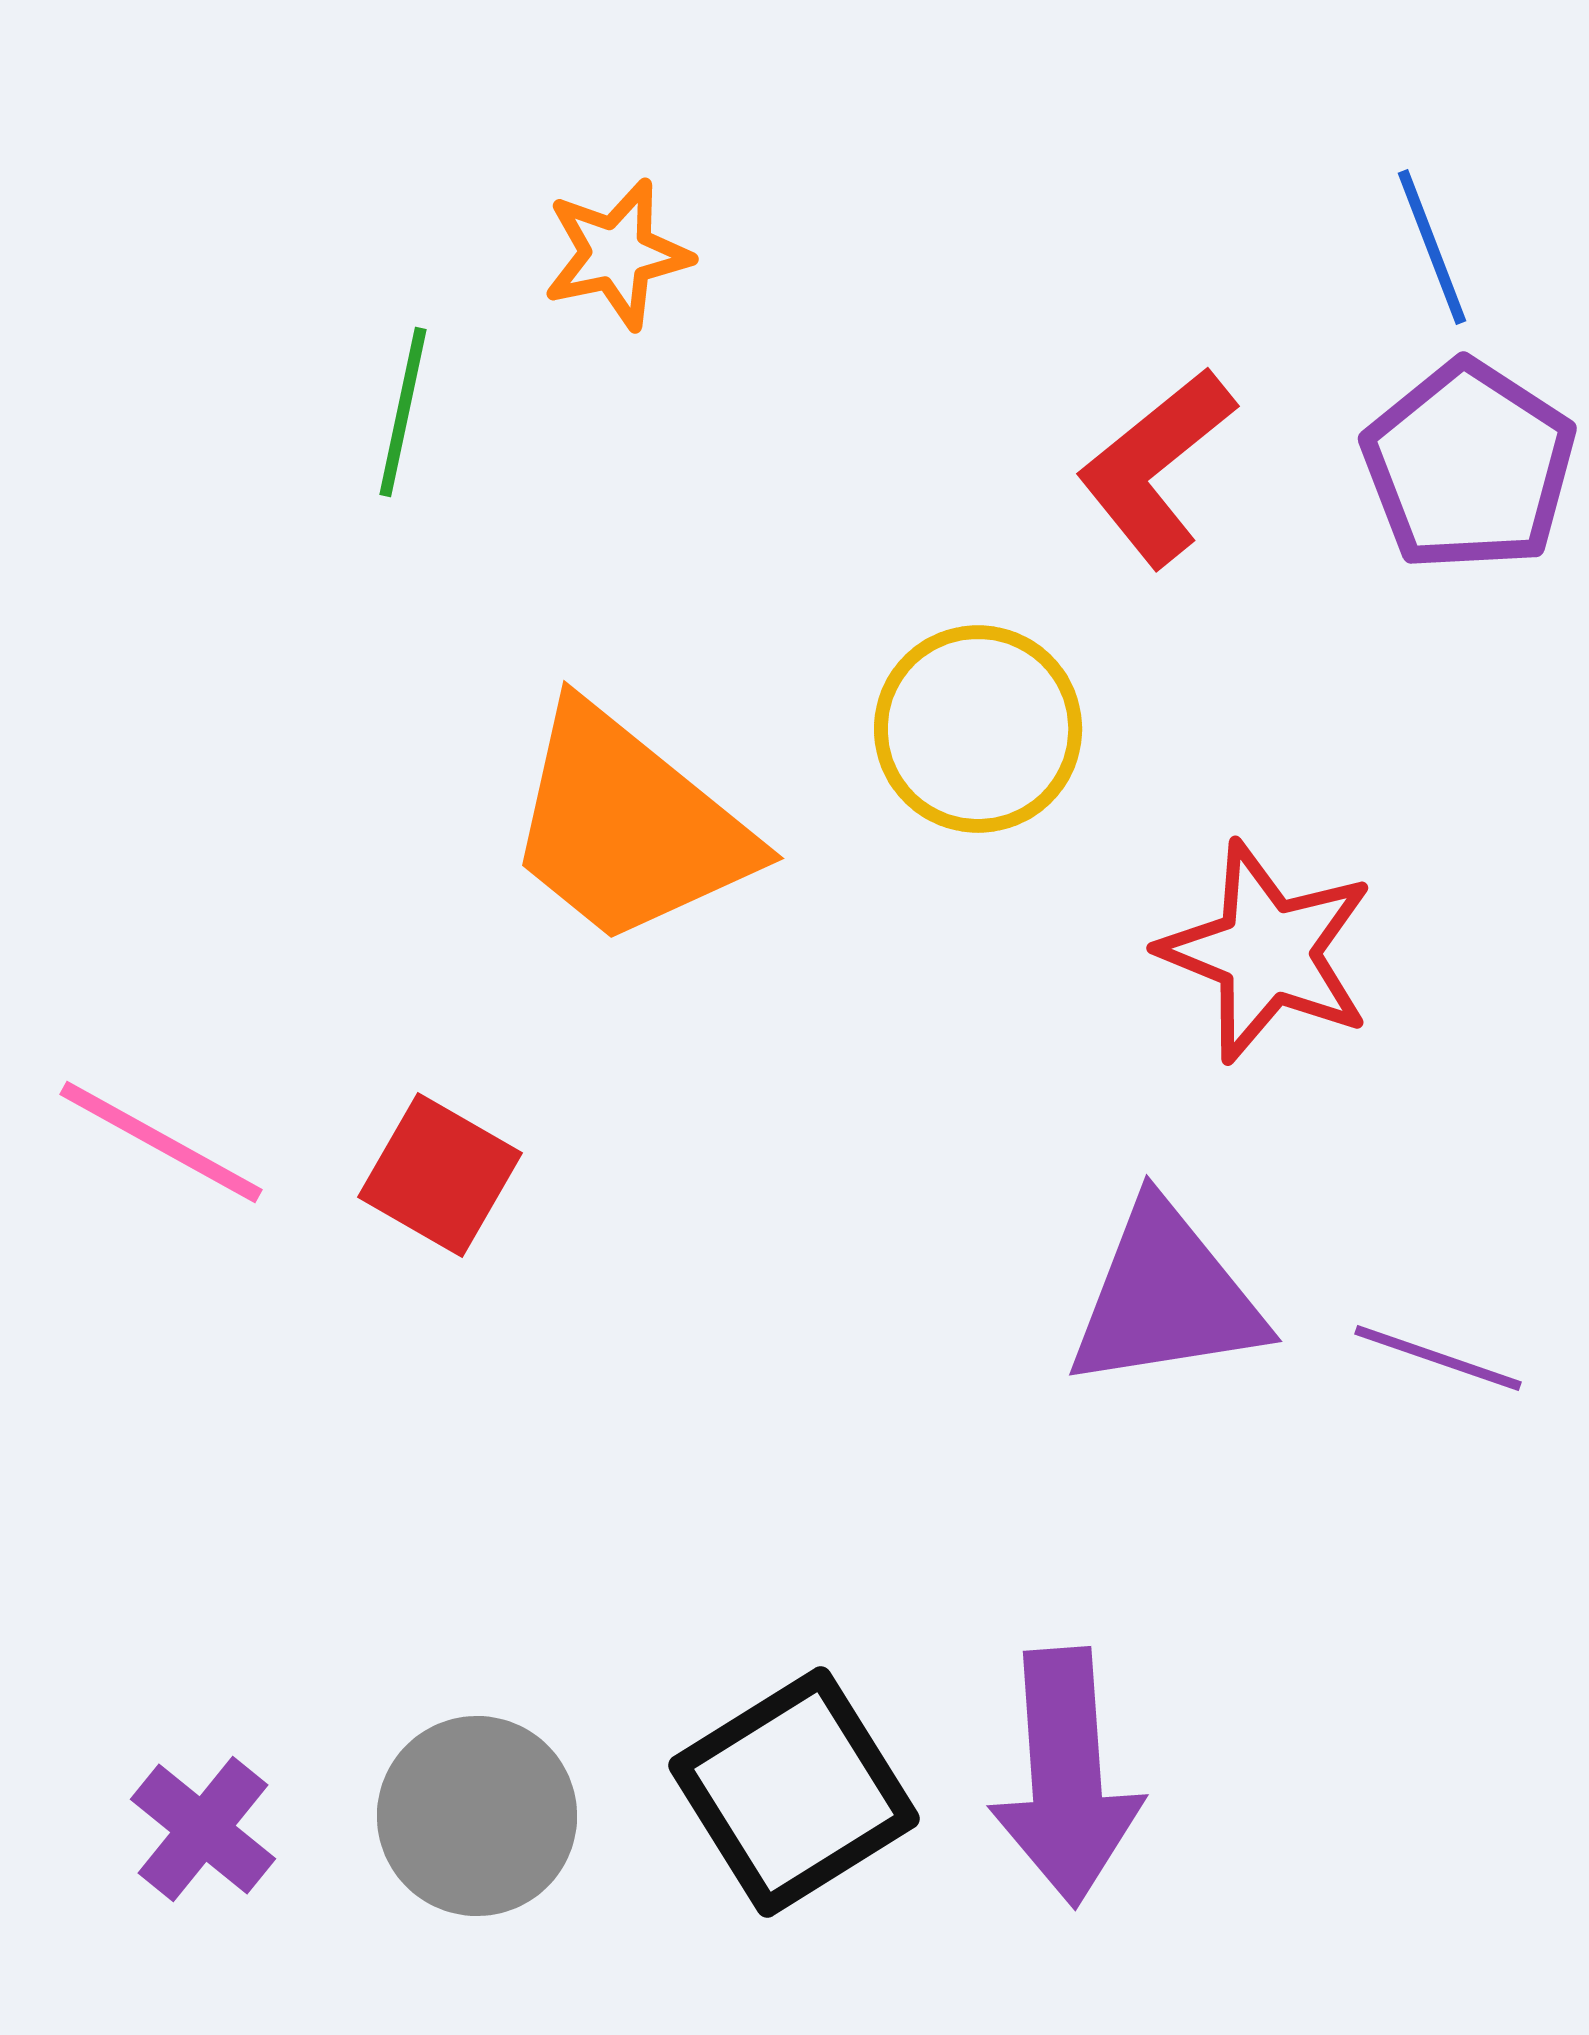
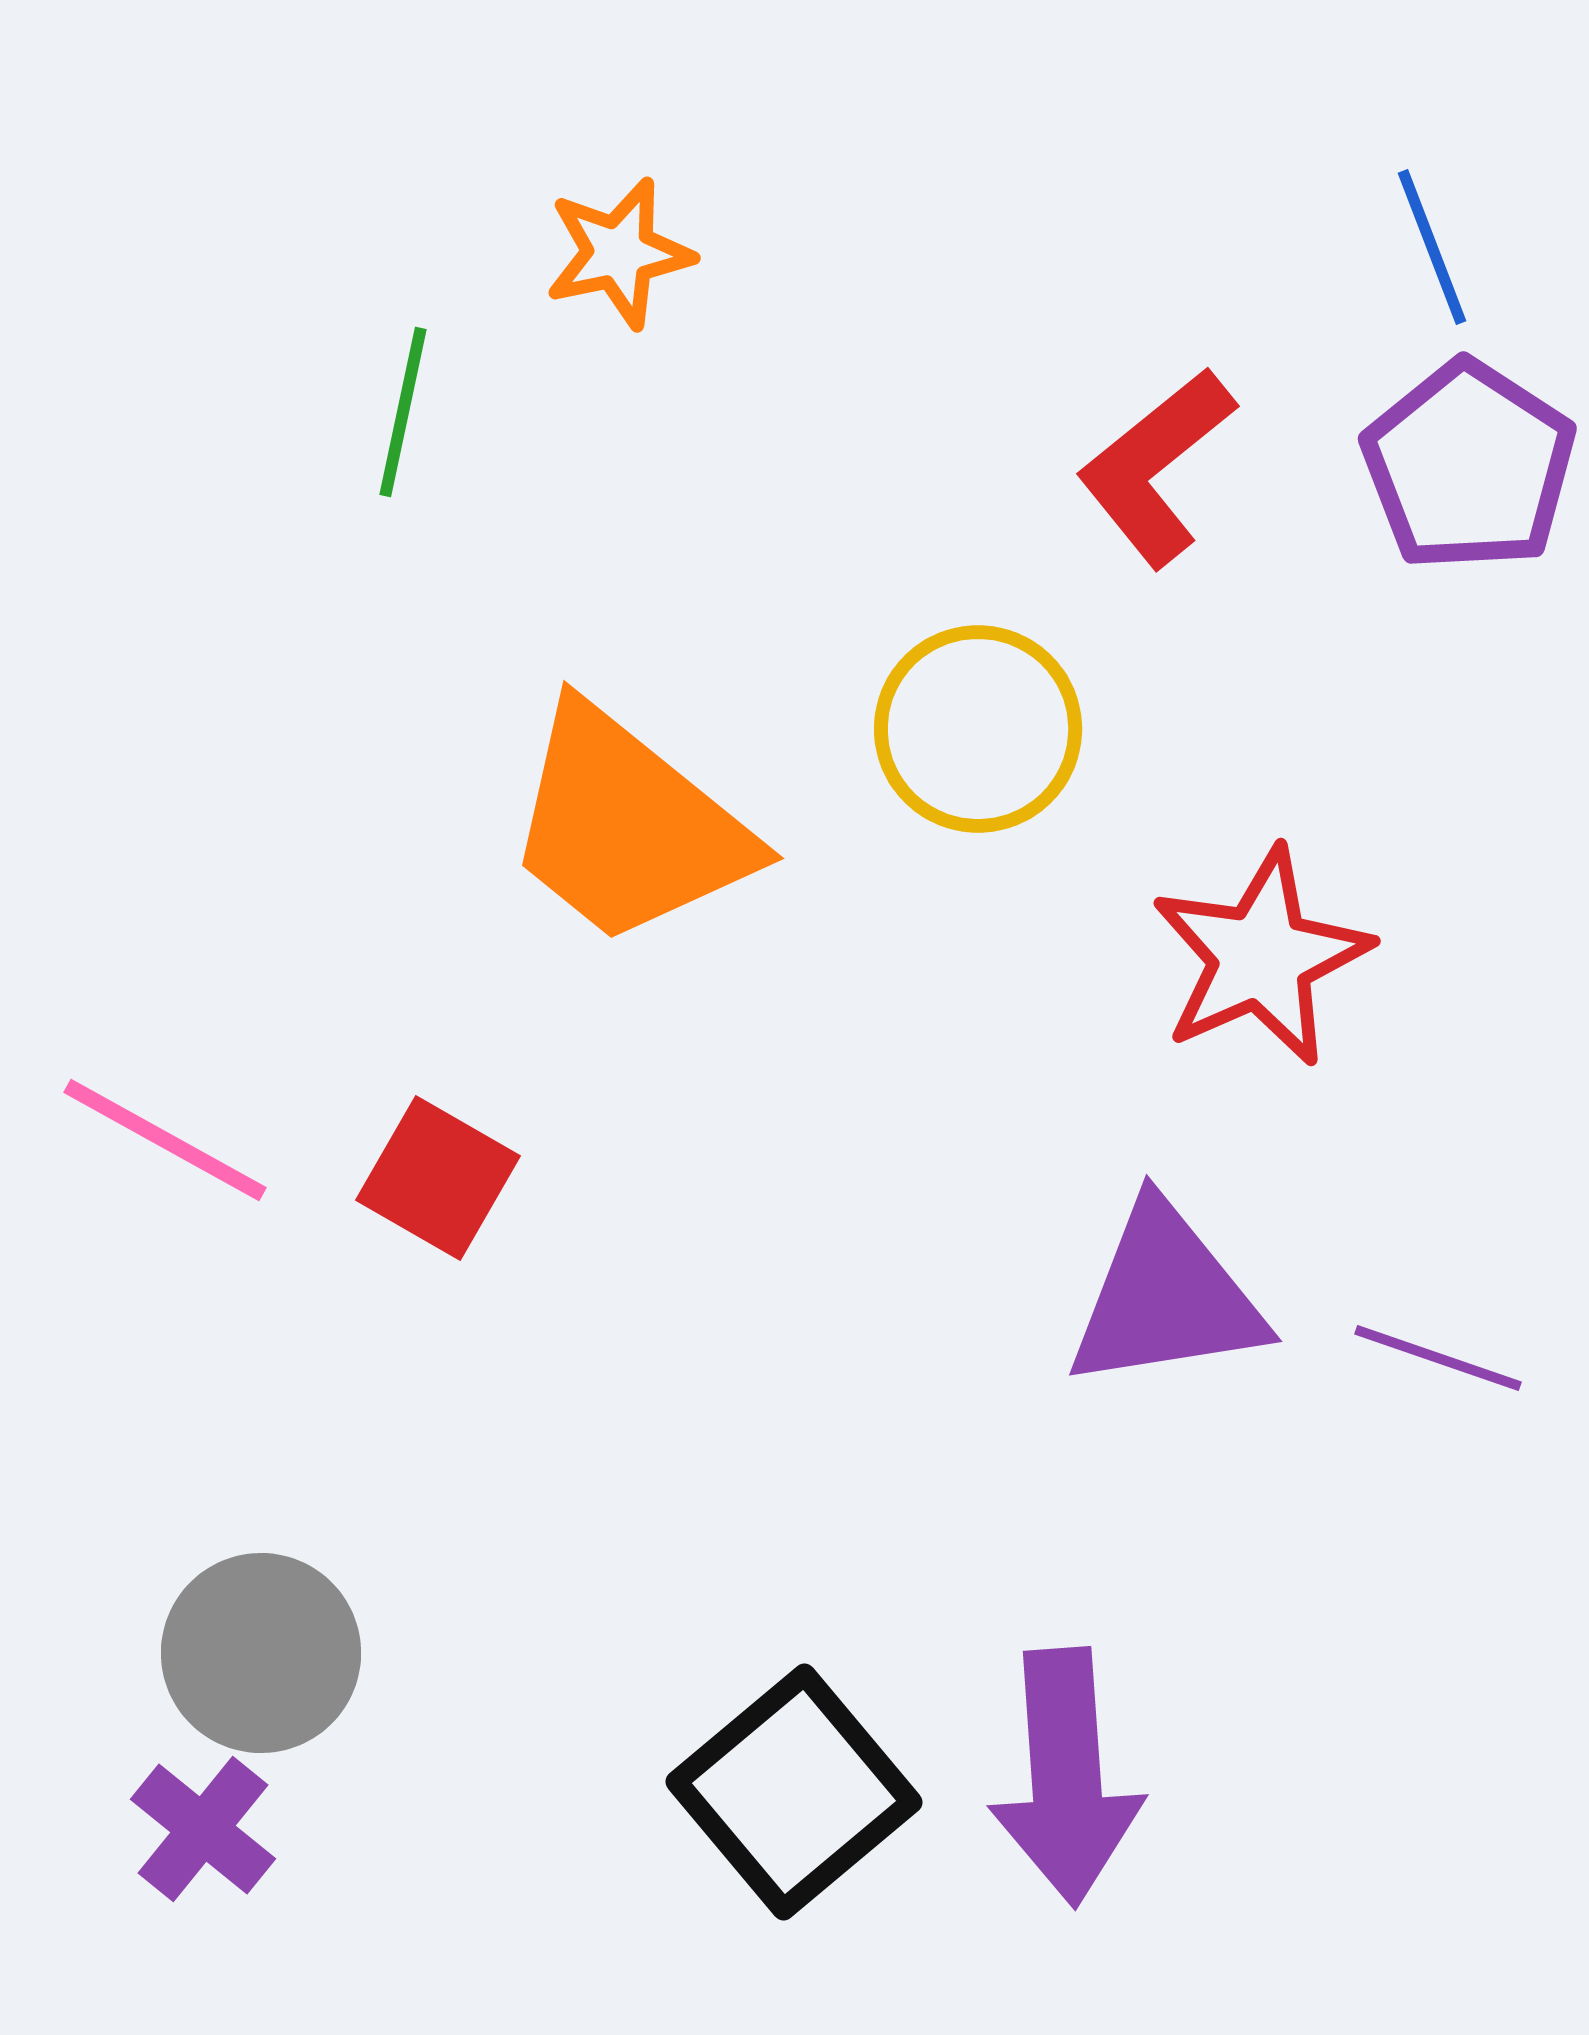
orange star: moved 2 px right, 1 px up
red star: moved 6 px left, 5 px down; rotated 26 degrees clockwise
pink line: moved 4 px right, 2 px up
red square: moved 2 px left, 3 px down
black square: rotated 8 degrees counterclockwise
gray circle: moved 216 px left, 163 px up
